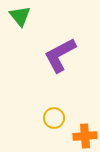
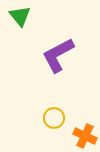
purple L-shape: moved 2 px left
orange cross: rotated 30 degrees clockwise
